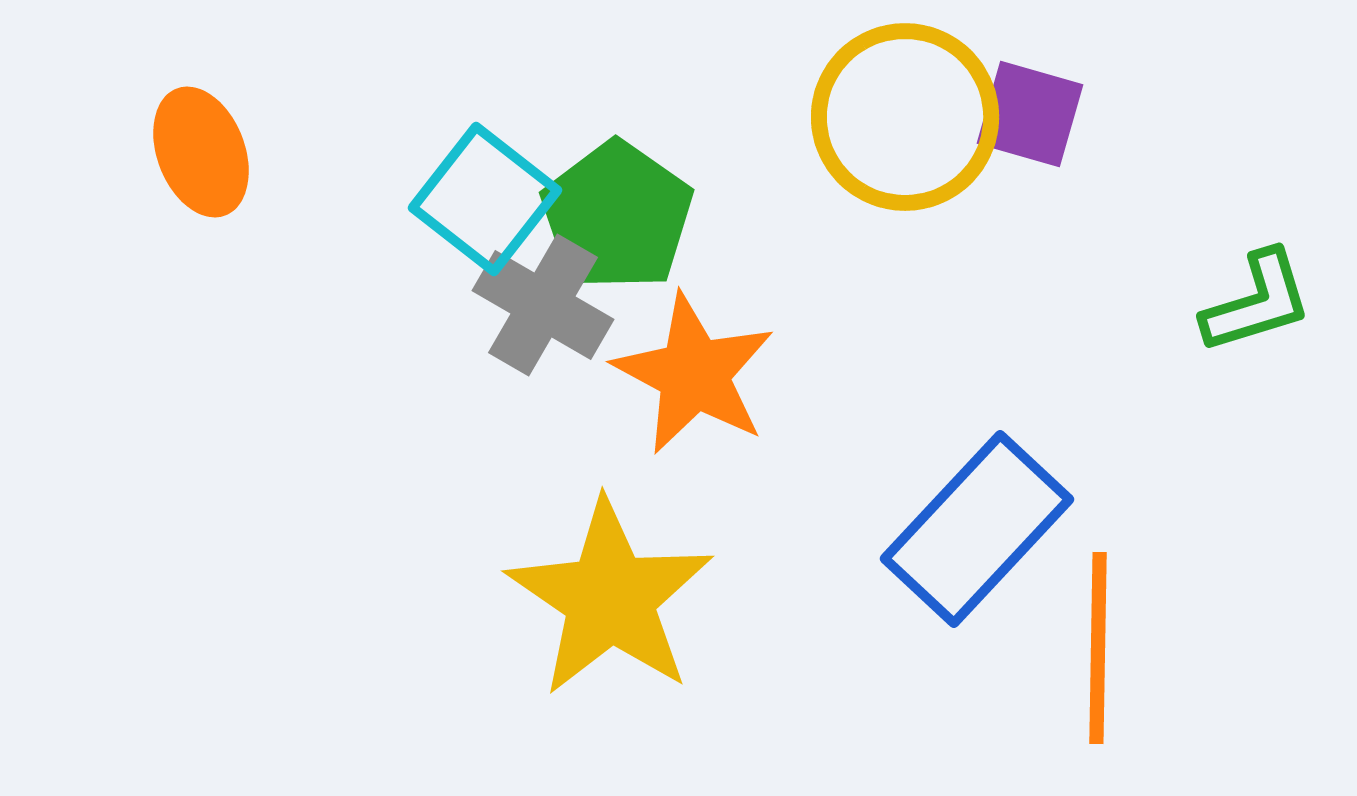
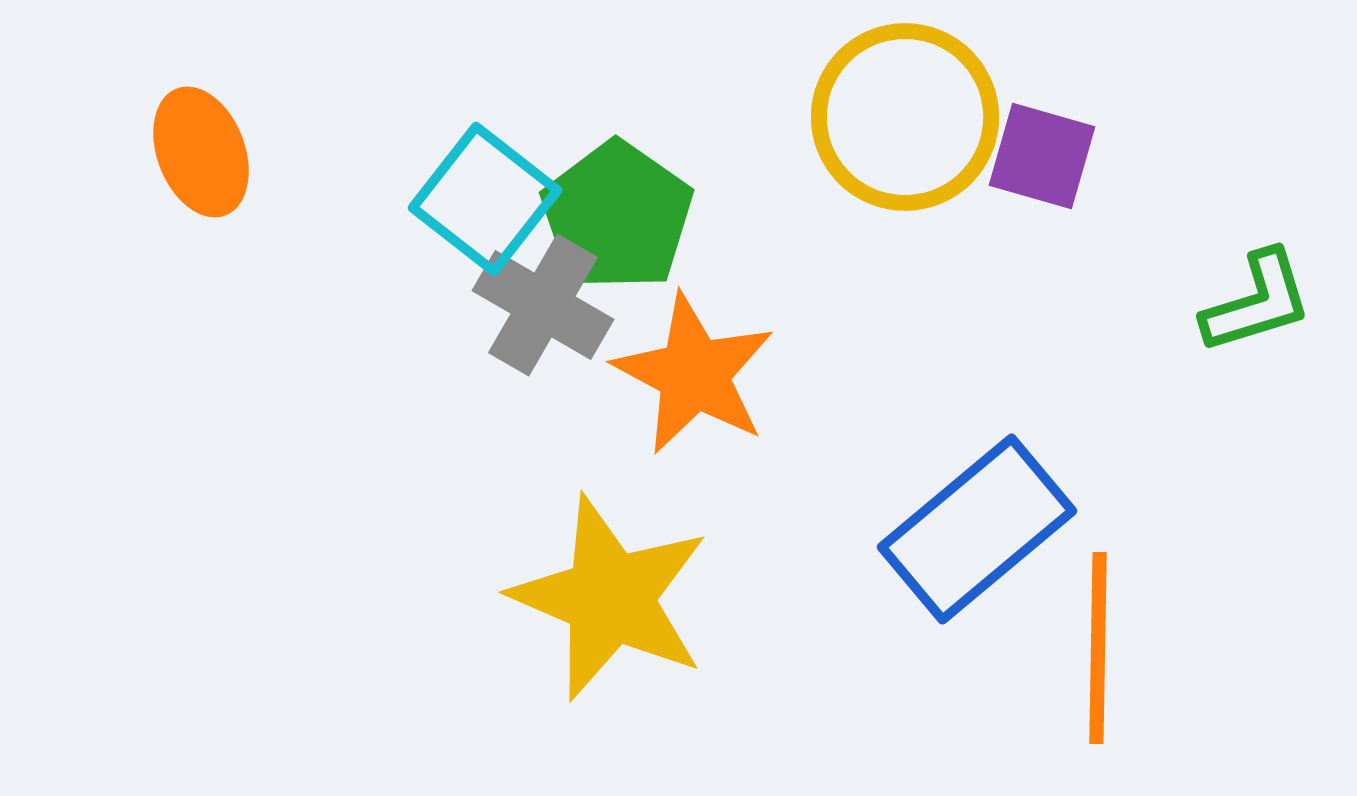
purple square: moved 12 px right, 42 px down
blue rectangle: rotated 7 degrees clockwise
yellow star: rotated 11 degrees counterclockwise
